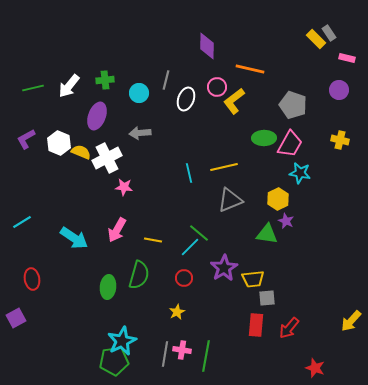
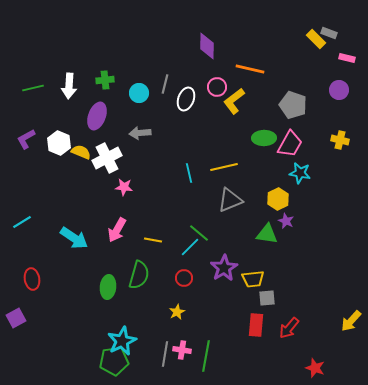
gray rectangle at (329, 33): rotated 35 degrees counterclockwise
gray line at (166, 80): moved 1 px left, 4 px down
white arrow at (69, 86): rotated 35 degrees counterclockwise
